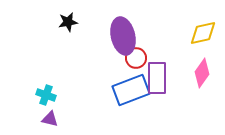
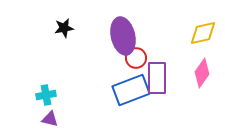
black star: moved 4 px left, 6 px down
cyan cross: rotated 30 degrees counterclockwise
